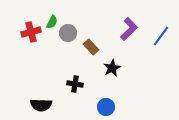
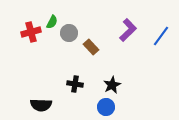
purple L-shape: moved 1 px left, 1 px down
gray circle: moved 1 px right
black star: moved 17 px down
